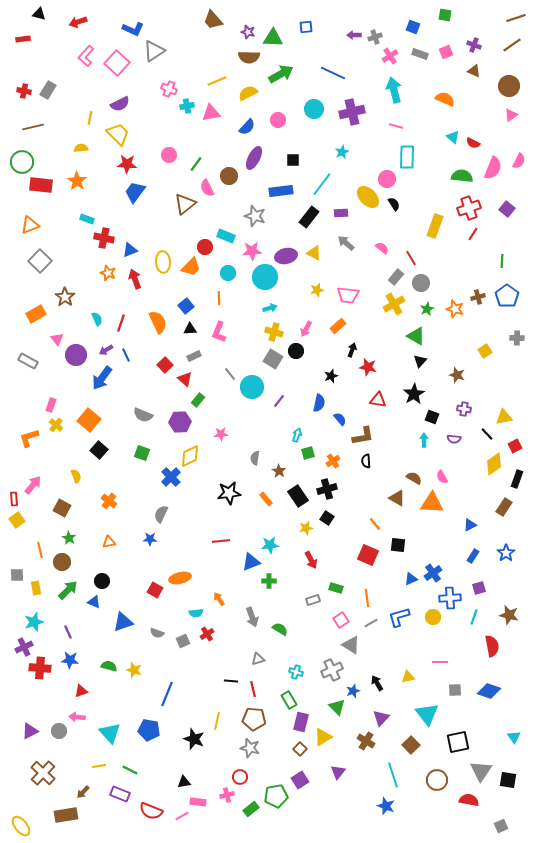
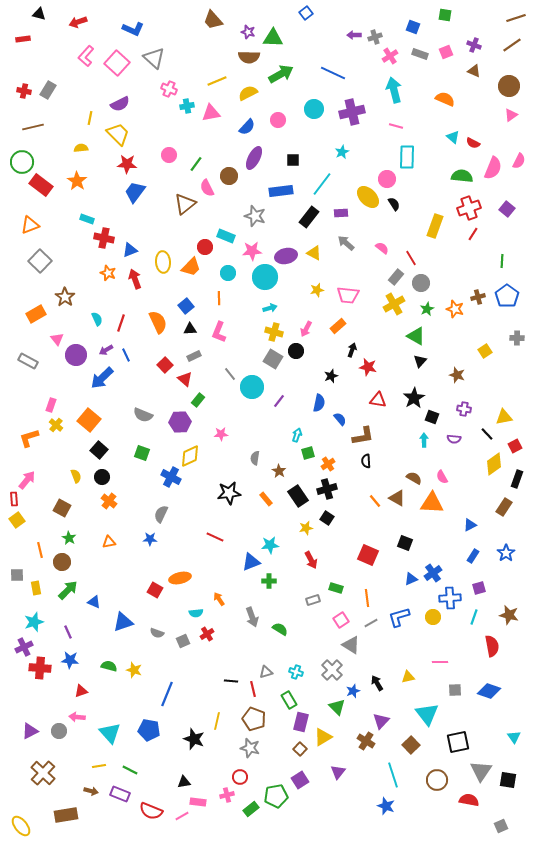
blue square at (306, 27): moved 14 px up; rotated 32 degrees counterclockwise
gray triangle at (154, 51): moved 7 px down; rotated 45 degrees counterclockwise
red rectangle at (41, 185): rotated 30 degrees clockwise
blue arrow at (102, 378): rotated 10 degrees clockwise
black star at (414, 394): moved 4 px down
orange cross at (333, 461): moved 5 px left, 3 px down
blue cross at (171, 477): rotated 18 degrees counterclockwise
pink arrow at (33, 485): moved 6 px left, 5 px up
orange line at (375, 524): moved 23 px up
red line at (221, 541): moved 6 px left, 4 px up; rotated 30 degrees clockwise
black square at (398, 545): moved 7 px right, 2 px up; rotated 14 degrees clockwise
black circle at (102, 581): moved 104 px up
gray triangle at (258, 659): moved 8 px right, 13 px down
gray cross at (332, 670): rotated 20 degrees counterclockwise
purple triangle at (381, 718): moved 3 px down
brown pentagon at (254, 719): rotated 15 degrees clockwise
brown arrow at (83, 792): moved 8 px right, 1 px up; rotated 120 degrees counterclockwise
